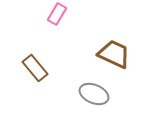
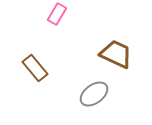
brown trapezoid: moved 2 px right
gray ellipse: rotated 60 degrees counterclockwise
